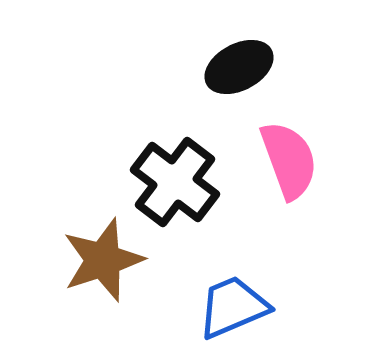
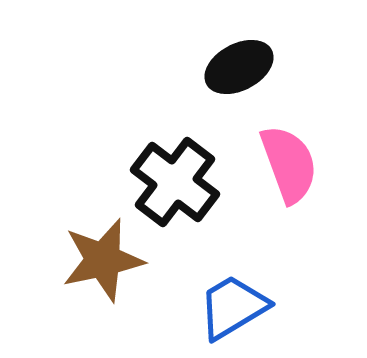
pink semicircle: moved 4 px down
brown star: rotated 6 degrees clockwise
blue trapezoid: rotated 8 degrees counterclockwise
